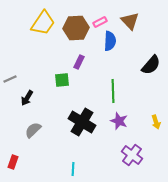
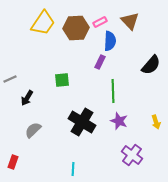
purple rectangle: moved 21 px right
